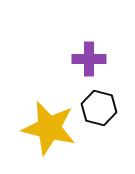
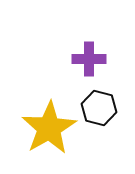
yellow star: rotated 28 degrees clockwise
